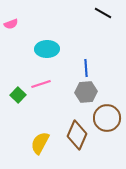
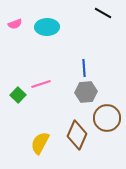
pink semicircle: moved 4 px right
cyan ellipse: moved 22 px up
blue line: moved 2 px left
